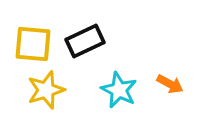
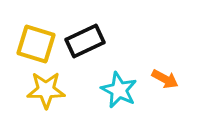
yellow square: moved 3 px right; rotated 12 degrees clockwise
orange arrow: moved 5 px left, 5 px up
yellow star: rotated 18 degrees clockwise
